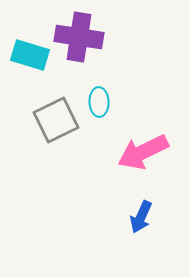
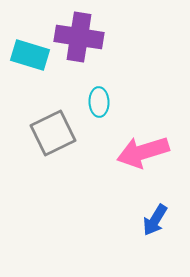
gray square: moved 3 px left, 13 px down
pink arrow: rotated 9 degrees clockwise
blue arrow: moved 14 px right, 3 px down; rotated 8 degrees clockwise
